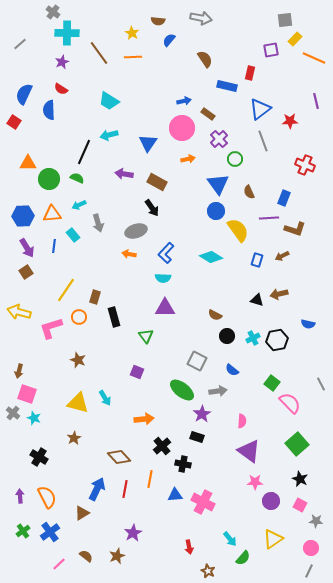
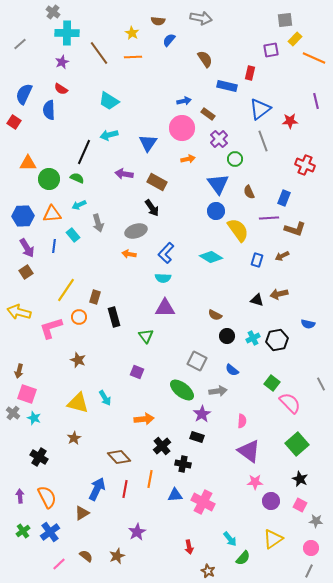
purple star at (133, 533): moved 4 px right, 1 px up
